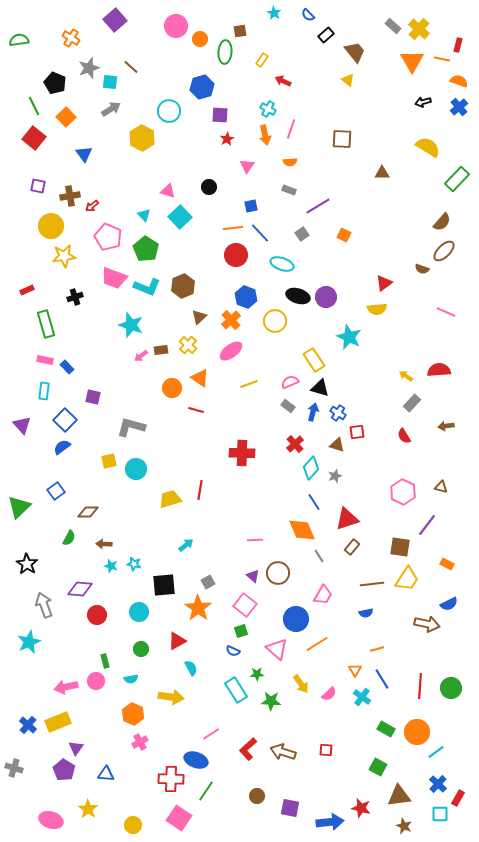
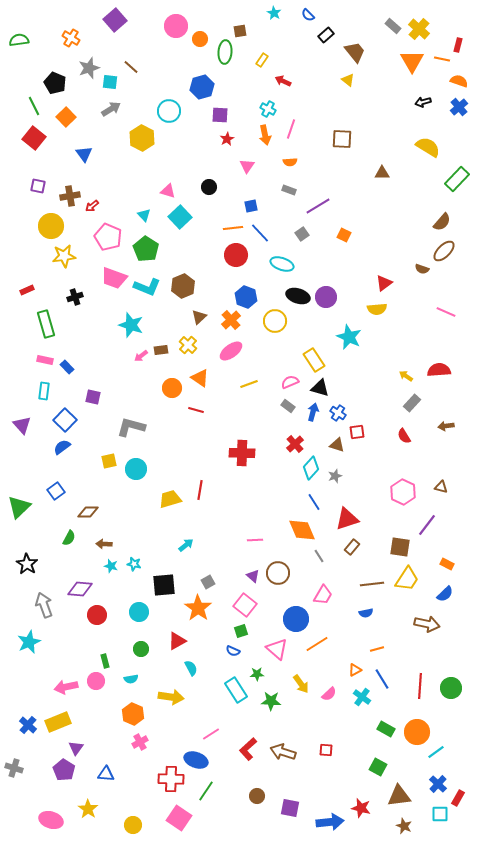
blue semicircle at (449, 604): moved 4 px left, 10 px up; rotated 18 degrees counterclockwise
orange triangle at (355, 670): rotated 32 degrees clockwise
